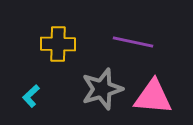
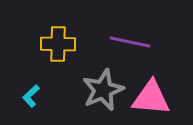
purple line: moved 3 px left
gray star: moved 1 px right, 1 px down; rotated 6 degrees counterclockwise
pink triangle: moved 2 px left, 1 px down
